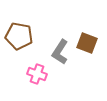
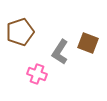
brown pentagon: moved 1 px right, 4 px up; rotated 28 degrees counterclockwise
brown square: moved 1 px right
